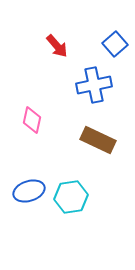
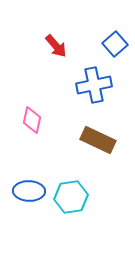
red arrow: moved 1 px left
blue ellipse: rotated 20 degrees clockwise
